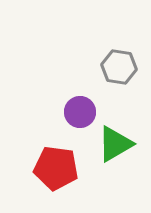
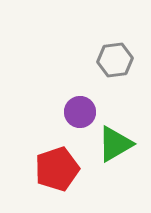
gray hexagon: moved 4 px left, 7 px up; rotated 16 degrees counterclockwise
red pentagon: moved 1 px right, 1 px down; rotated 27 degrees counterclockwise
